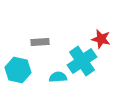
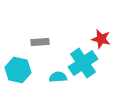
cyan cross: moved 1 px right, 2 px down
